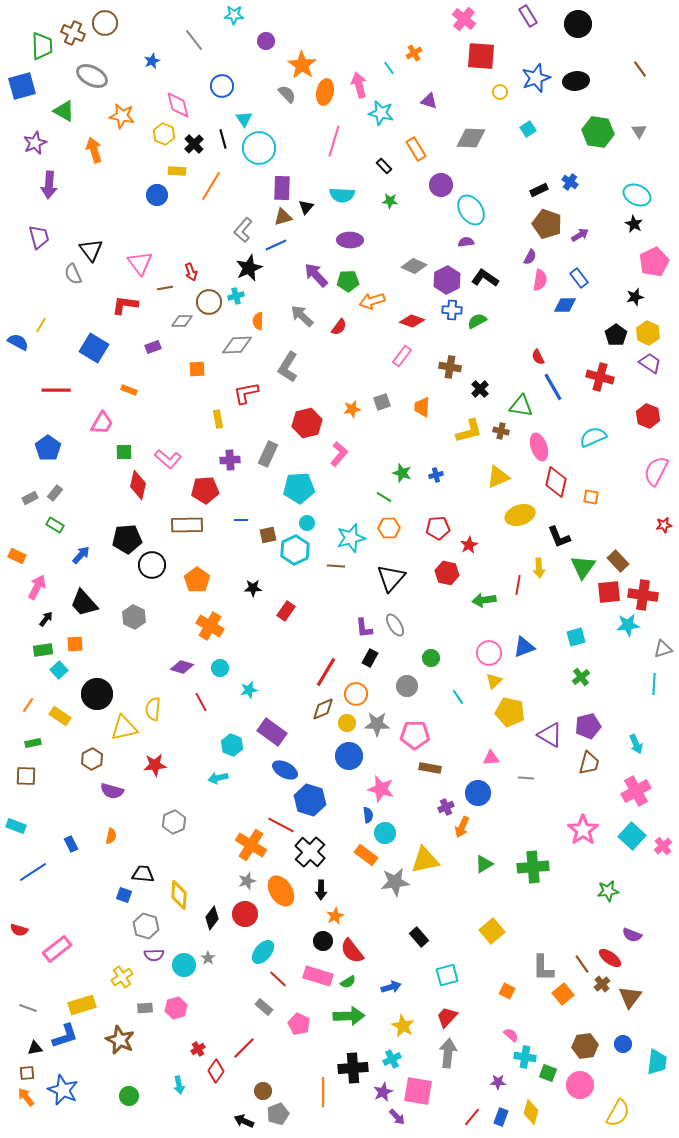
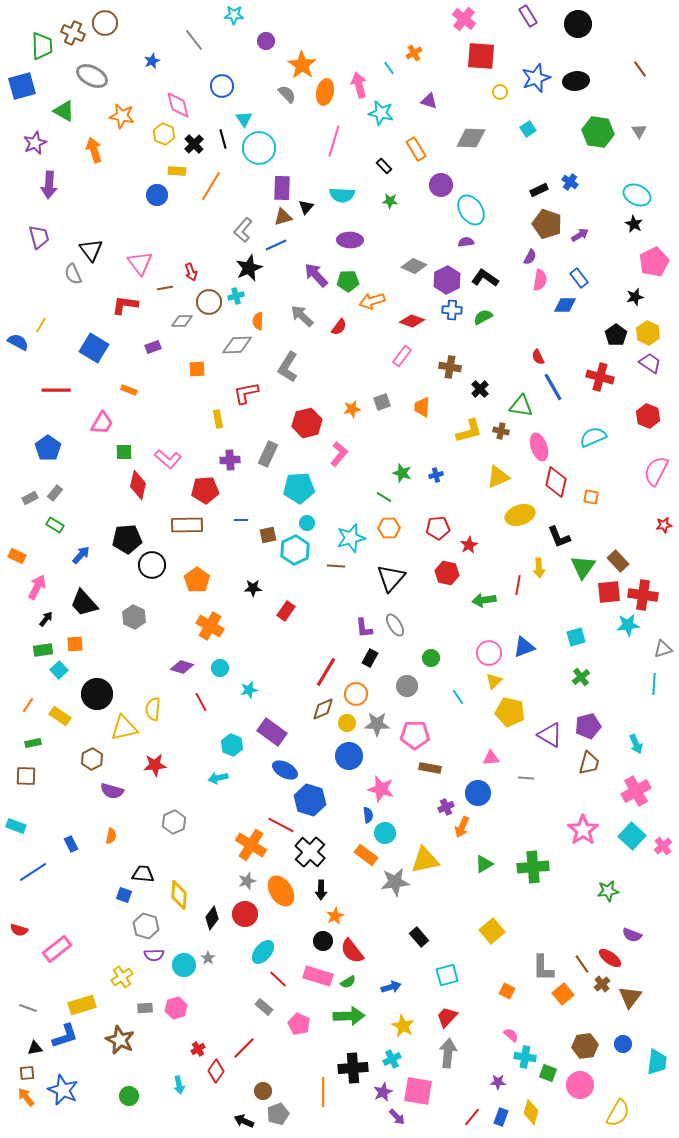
green semicircle at (477, 321): moved 6 px right, 4 px up
